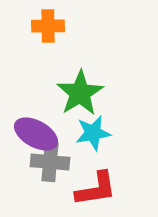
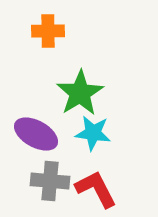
orange cross: moved 5 px down
cyan star: rotated 18 degrees clockwise
gray cross: moved 19 px down
red L-shape: rotated 108 degrees counterclockwise
